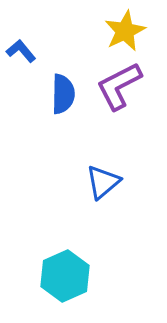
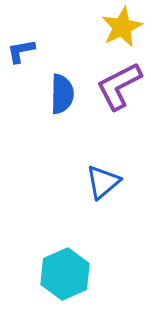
yellow star: moved 3 px left, 4 px up
blue L-shape: rotated 60 degrees counterclockwise
blue semicircle: moved 1 px left
cyan hexagon: moved 2 px up
